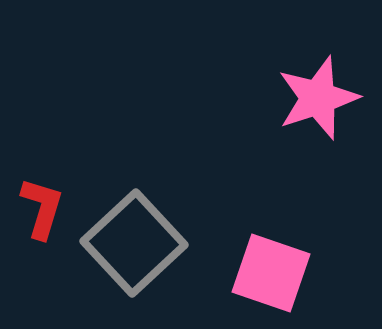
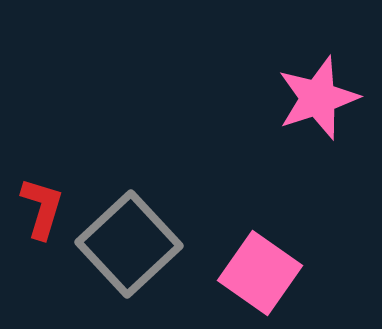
gray square: moved 5 px left, 1 px down
pink square: moved 11 px left; rotated 16 degrees clockwise
